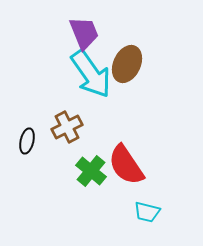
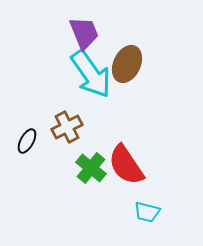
black ellipse: rotated 15 degrees clockwise
green cross: moved 3 px up
